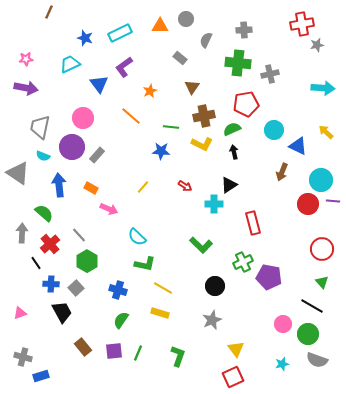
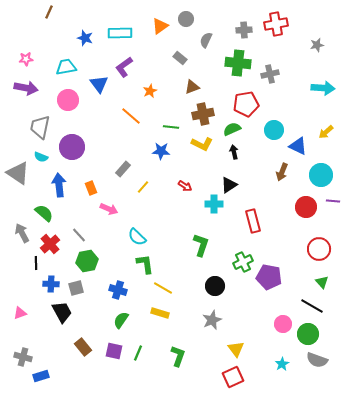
red cross at (302, 24): moved 26 px left
orange triangle at (160, 26): rotated 36 degrees counterclockwise
cyan rectangle at (120, 33): rotated 25 degrees clockwise
cyan trapezoid at (70, 64): moved 4 px left, 3 px down; rotated 15 degrees clockwise
brown triangle at (192, 87): rotated 35 degrees clockwise
brown cross at (204, 116): moved 1 px left, 2 px up
pink circle at (83, 118): moved 15 px left, 18 px up
yellow arrow at (326, 132): rotated 84 degrees counterclockwise
gray rectangle at (97, 155): moved 26 px right, 14 px down
cyan semicircle at (43, 156): moved 2 px left, 1 px down
cyan circle at (321, 180): moved 5 px up
orange rectangle at (91, 188): rotated 40 degrees clockwise
red circle at (308, 204): moved 2 px left, 3 px down
red rectangle at (253, 223): moved 2 px up
gray arrow at (22, 233): rotated 30 degrees counterclockwise
green L-shape at (201, 245): rotated 115 degrees counterclockwise
red circle at (322, 249): moved 3 px left
green hexagon at (87, 261): rotated 20 degrees clockwise
black line at (36, 263): rotated 32 degrees clockwise
green L-shape at (145, 264): rotated 110 degrees counterclockwise
gray square at (76, 288): rotated 28 degrees clockwise
purple square at (114, 351): rotated 18 degrees clockwise
cyan star at (282, 364): rotated 16 degrees counterclockwise
